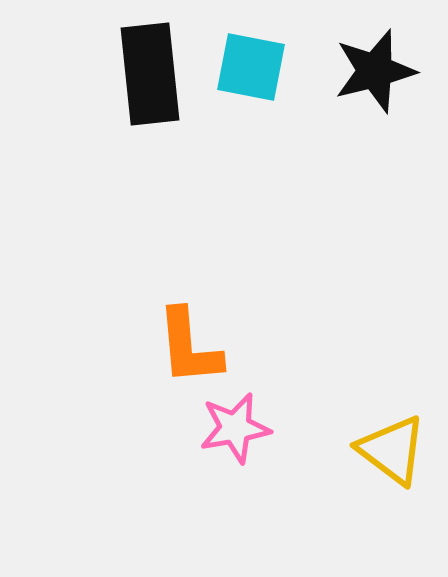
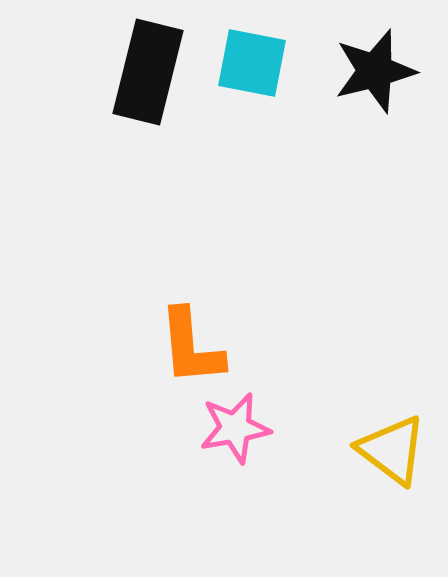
cyan square: moved 1 px right, 4 px up
black rectangle: moved 2 px left, 2 px up; rotated 20 degrees clockwise
orange L-shape: moved 2 px right
